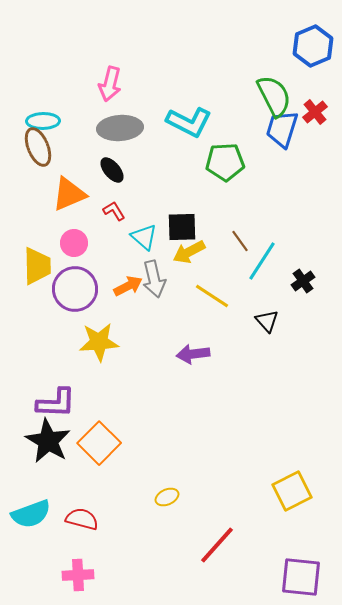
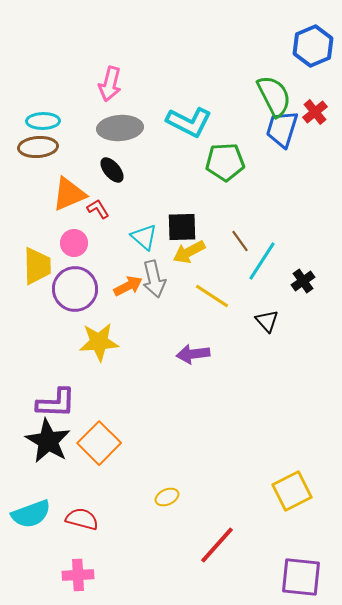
brown ellipse: rotated 72 degrees counterclockwise
red L-shape: moved 16 px left, 2 px up
